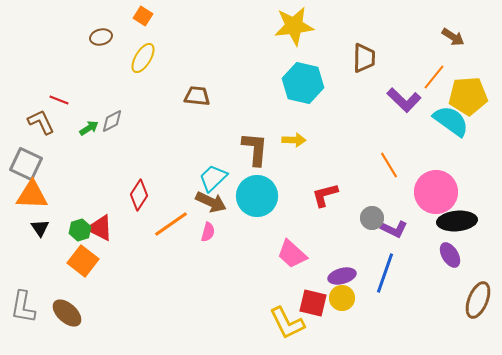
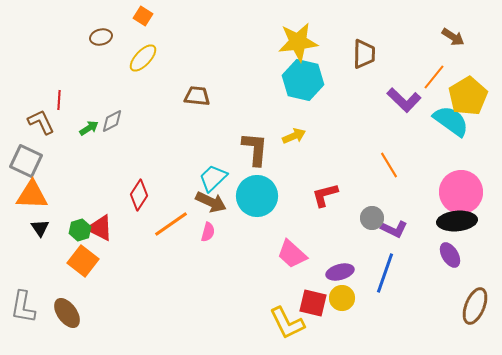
yellow star at (294, 26): moved 4 px right, 16 px down
yellow ellipse at (143, 58): rotated 12 degrees clockwise
brown trapezoid at (364, 58): moved 4 px up
cyan hexagon at (303, 83): moved 3 px up
yellow pentagon at (468, 96): rotated 27 degrees counterclockwise
red line at (59, 100): rotated 72 degrees clockwise
yellow arrow at (294, 140): moved 4 px up; rotated 25 degrees counterclockwise
gray square at (26, 164): moved 3 px up
pink circle at (436, 192): moved 25 px right
purple ellipse at (342, 276): moved 2 px left, 4 px up
brown ellipse at (478, 300): moved 3 px left, 6 px down
brown ellipse at (67, 313): rotated 12 degrees clockwise
